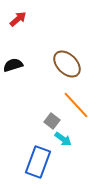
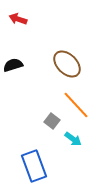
red arrow: rotated 120 degrees counterclockwise
cyan arrow: moved 10 px right
blue rectangle: moved 4 px left, 4 px down; rotated 40 degrees counterclockwise
